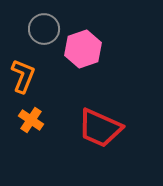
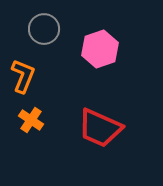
pink hexagon: moved 17 px right
